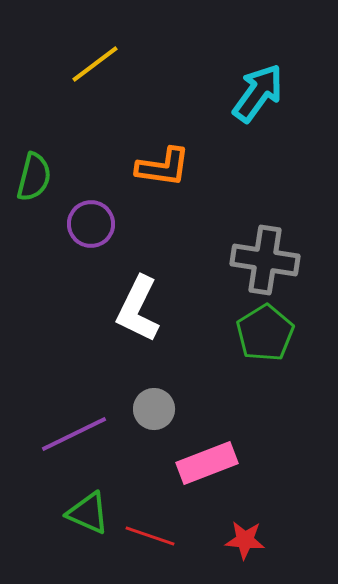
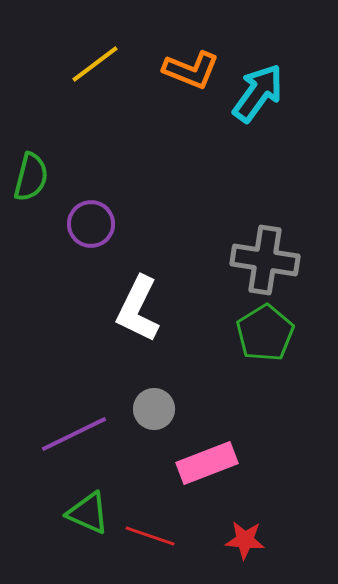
orange L-shape: moved 28 px right, 97 px up; rotated 14 degrees clockwise
green semicircle: moved 3 px left
